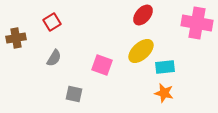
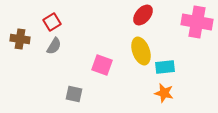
pink cross: moved 1 px up
brown cross: moved 4 px right, 1 px down; rotated 18 degrees clockwise
yellow ellipse: rotated 68 degrees counterclockwise
gray semicircle: moved 12 px up
